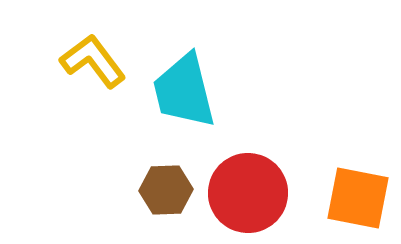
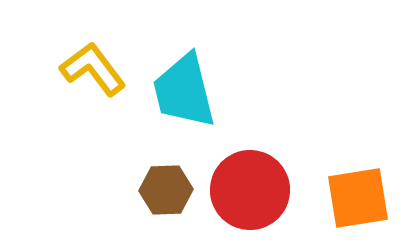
yellow L-shape: moved 8 px down
red circle: moved 2 px right, 3 px up
orange square: rotated 20 degrees counterclockwise
